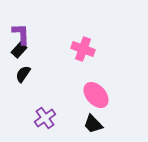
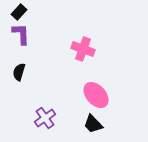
black rectangle: moved 38 px up
black semicircle: moved 4 px left, 2 px up; rotated 18 degrees counterclockwise
